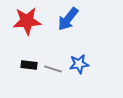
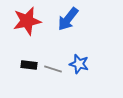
red star: rotated 8 degrees counterclockwise
blue star: rotated 24 degrees clockwise
